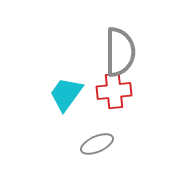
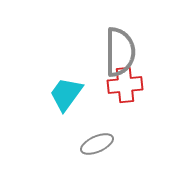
red cross: moved 11 px right, 6 px up
